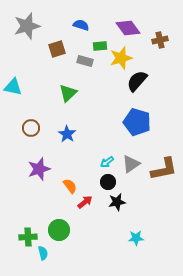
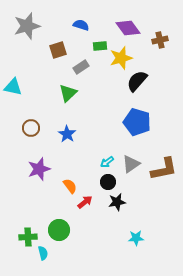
brown square: moved 1 px right, 1 px down
gray rectangle: moved 4 px left, 6 px down; rotated 49 degrees counterclockwise
